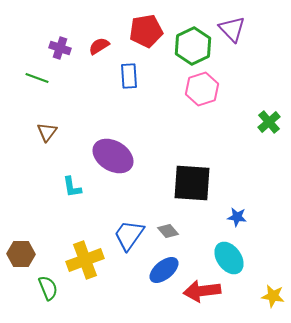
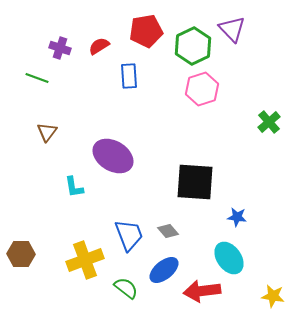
black square: moved 3 px right, 1 px up
cyan L-shape: moved 2 px right
blue trapezoid: rotated 124 degrees clockwise
green semicircle: moved 78 px right; rotated 30 degrees counterclockwise
